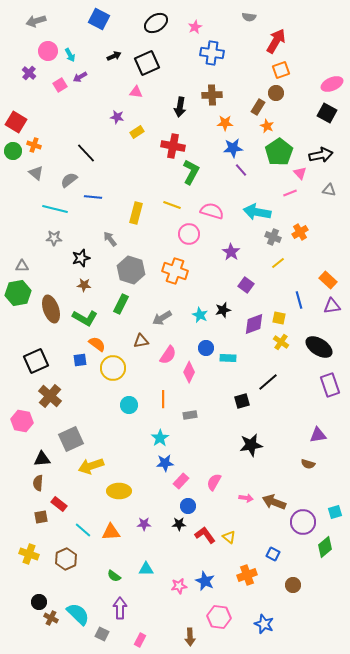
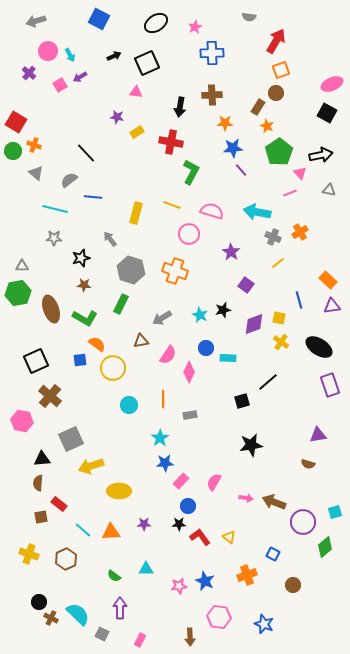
blue cross at (212, 53): rotated 10 degrees counterclockwise
red cross at (173, 146): moved 2 px left, 4 px up
red L-shape at (205, 535): moved 5 px left, 2 px down
